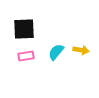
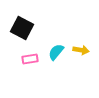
black square: moved 2 px left, 1 px up; rotated 30 degrees clockwise
pink rectangle: moved 4 px right, 3 px down
